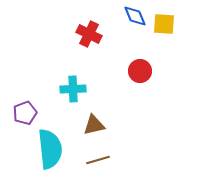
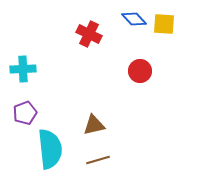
blue diamond: moved 1 px left, 3 px down; rotated 20 degrees counterclockwise
cyan cross: moved 50 px left, 20 px up
